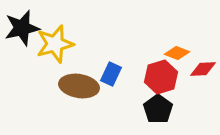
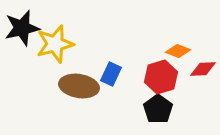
orange diamond: moved 1 px right, 2 px up
